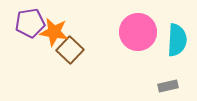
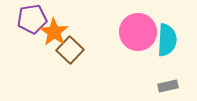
purple pentagon: moved 2 px right, 4 px up
orange star: rotated 24 degrees clockwise
cyan semicircle: moved 10 px left
